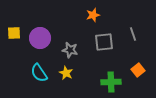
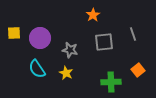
orange star: rotated 16 degrees counterclockwise
cyan semicircle: moved 2 px left, 4 px up
